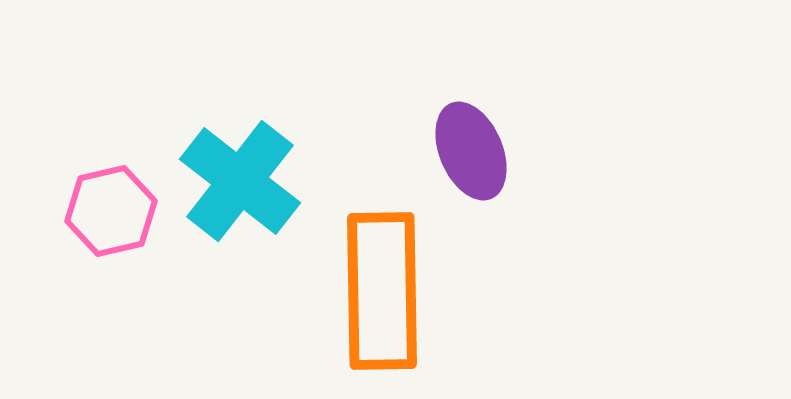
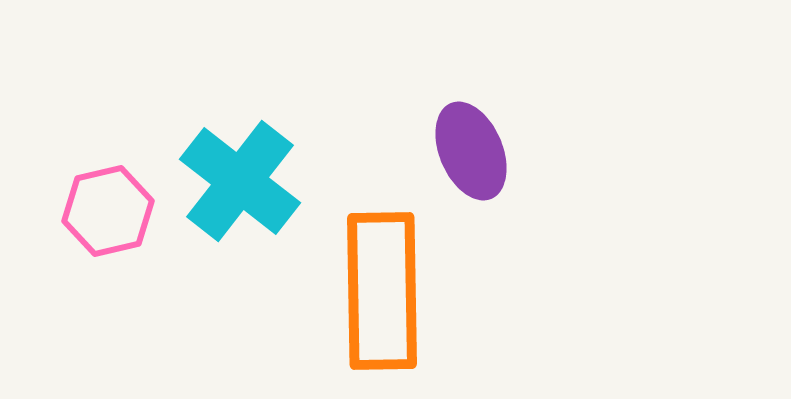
pink hexagon: moved 3 px left
